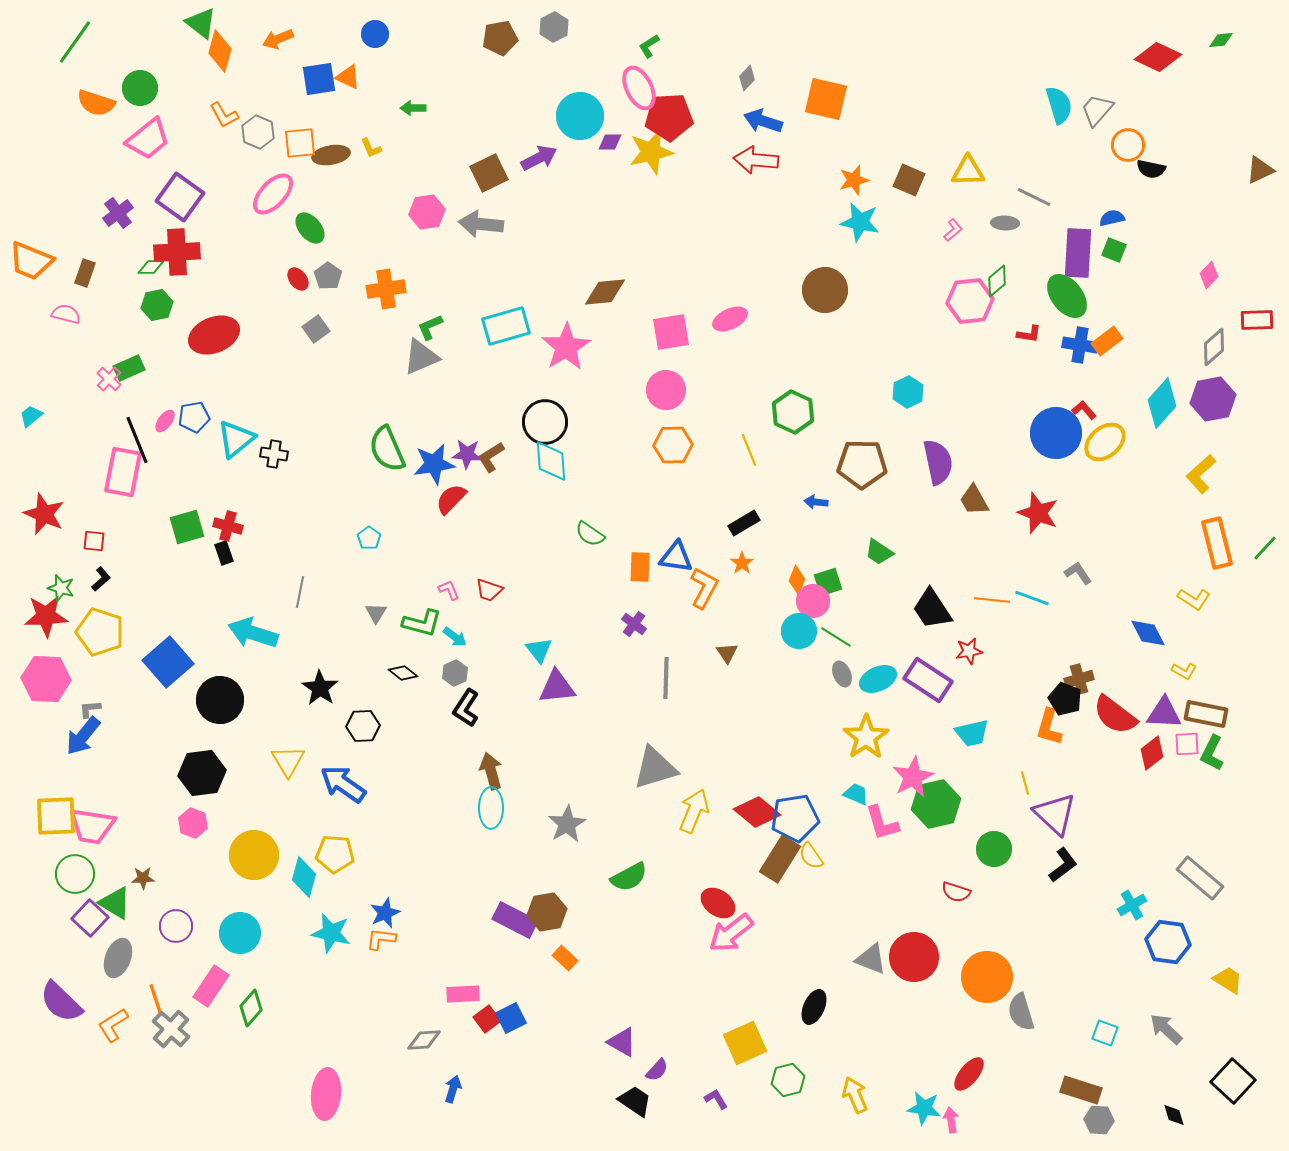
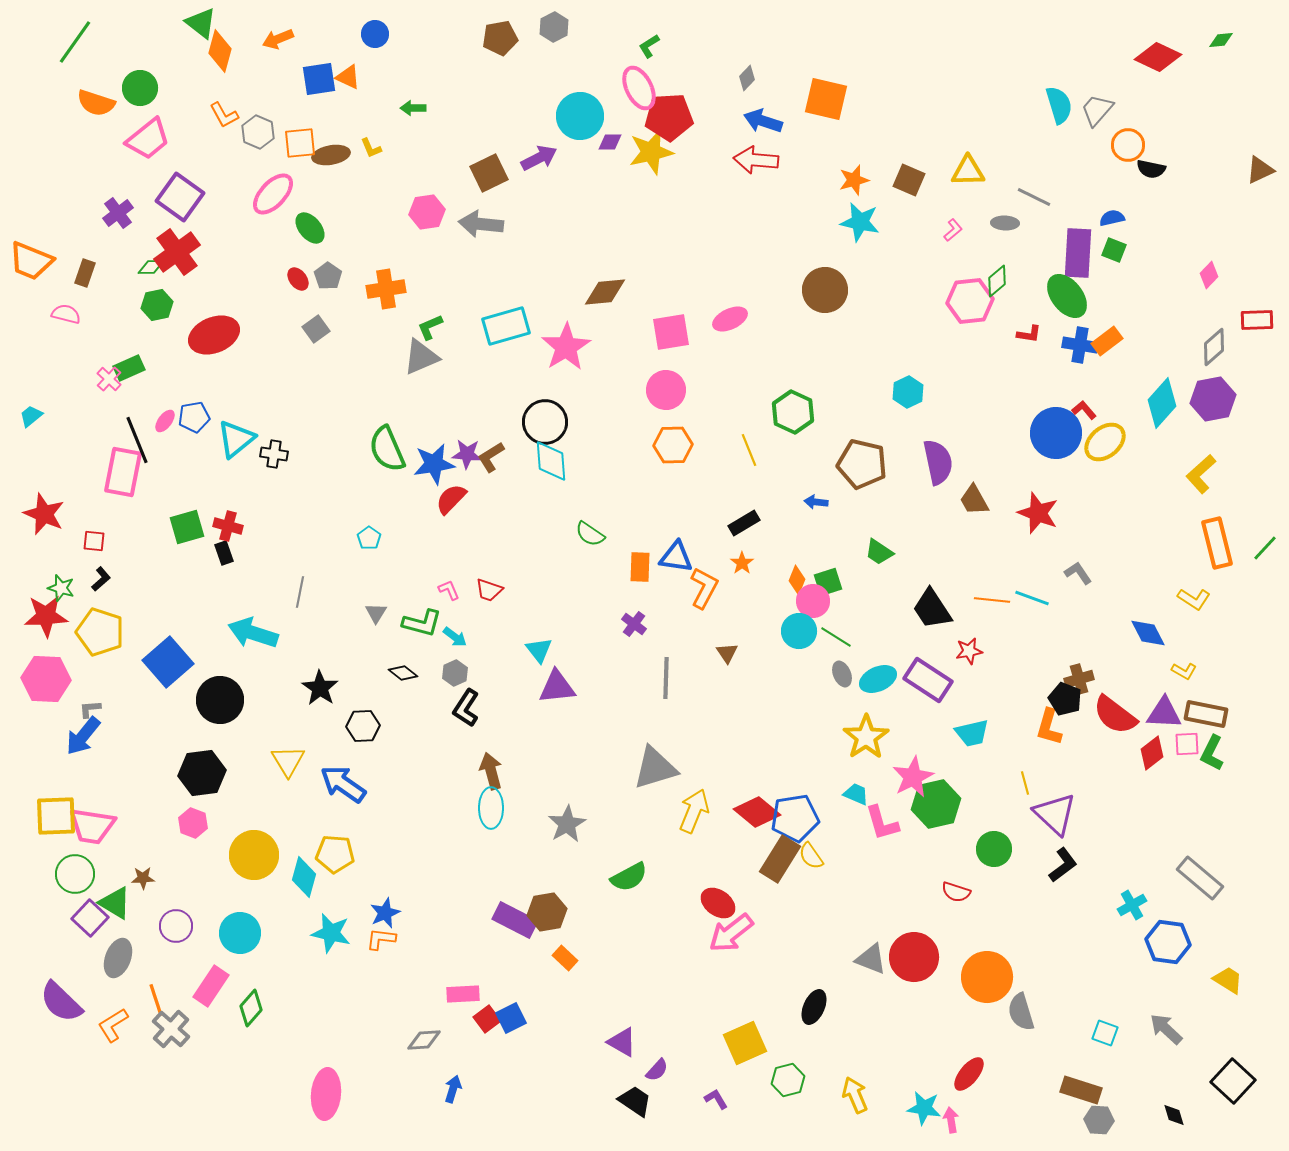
red cross at (177, 252): rotated 33 degrees counterclockwise
brown pentagon at (862, 464): rotated 12 degrees clockwise
